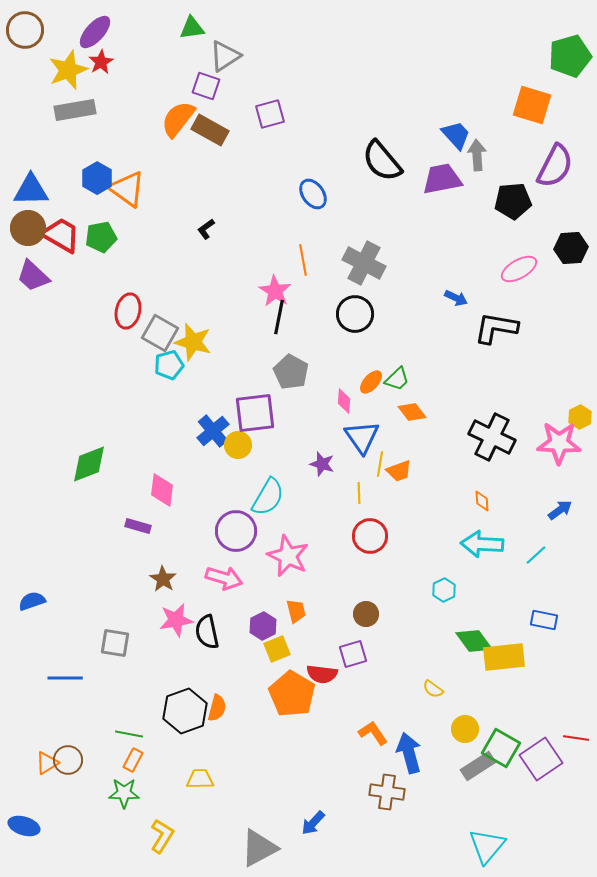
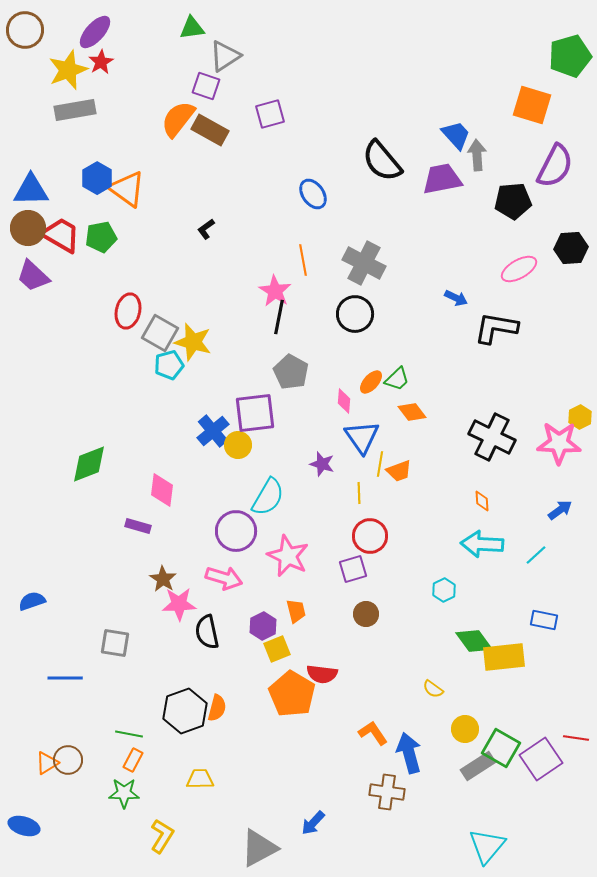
pink star at (176, 620): moved 3 px right, 16 px up; rotated 8 degrees clockwise
purple square at (353, 654): moved 85 px up
